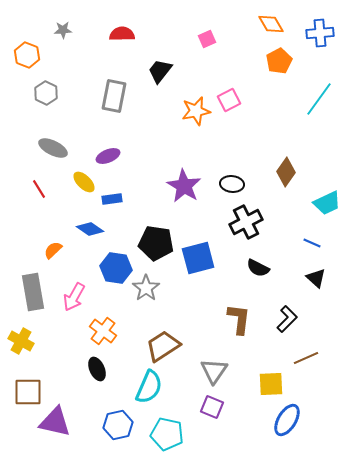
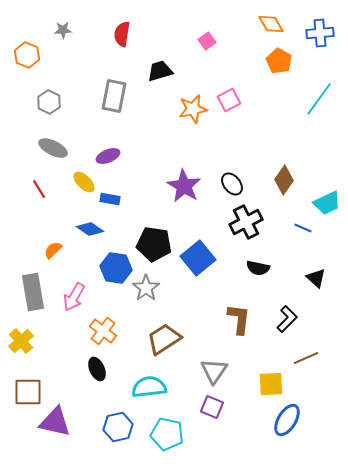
red semicircle at (122, 34): rotated 80 degrees counterclockwise
pink square at (207, 39): moved 2 px down; rotated 12 degrees counterclockwise
orange pentagon at (279, 61): rotated 15 degrees counterclockwise
black trapezoid at (160, 71): rotated 36 degrees clockwise
gray hexagon at (46, 93): moved 3 px right, 9 px down
orange star at (196, 111): moved 3 px left, 2 px up
brown diamond at (286, 172): moved 2 px left, 8 px down
black ellipse at (232, 184): rotated 45 degrees clockwise
blue rectangle at (112, 199): moved 2 px left; rotated 18 degrees clockwise
black pentagon at (156, 243): moved 2 px left, 1 px down
blue line at (312, 243): moved 9 px left, 15 px up
blue square at (198, 258): rotated 24 degrees counterclockwise
black semicircle at (258, 268): rotated 15 degrees counterclockwise
yellow cross at (21, 341): rotated 20 degrees clockwise
brown trapezoid at (163, 346): moved 1 px right, 7 px up
cyan semicircle at (149, 387): rotated 120 degrees counterclockwise
blue hexagon at (118, 425): moved 2 px down
